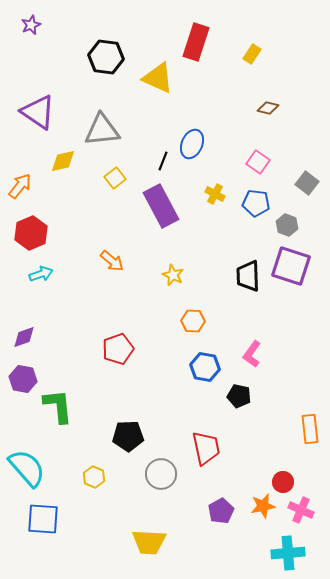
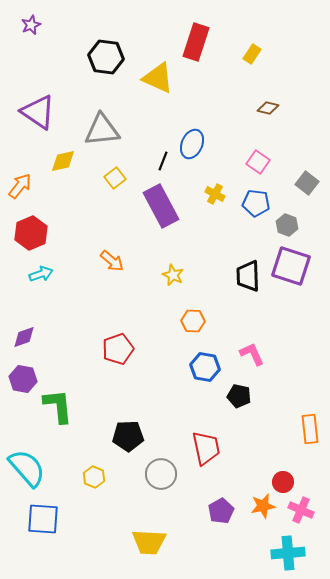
pink L-shape at (252, 354): rotated 120 degrees clockwise
